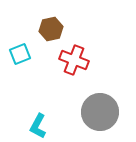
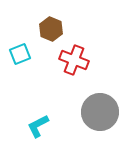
brown hexagon: rotated 25 degrees counterclockwise
cyan L-shape: rotated 35 degrees clockwise
